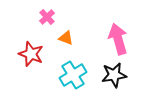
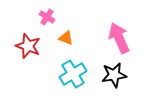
pink cross: rotated 14 degrees counterclockwise
pink arrow: moved 1 px right, 1 px up; rotated 8 degrees counterclockwise
red star: moved 3 px left, 8 px up
cyan cross: moved 1 px up
